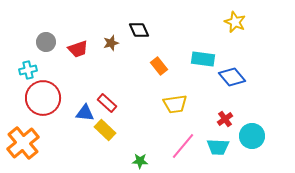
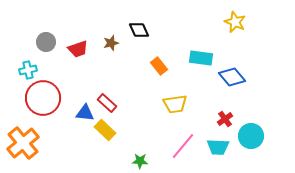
cyan rectangle: moved 2 px left, 1 px up
cyan circle: moved 1 px left
